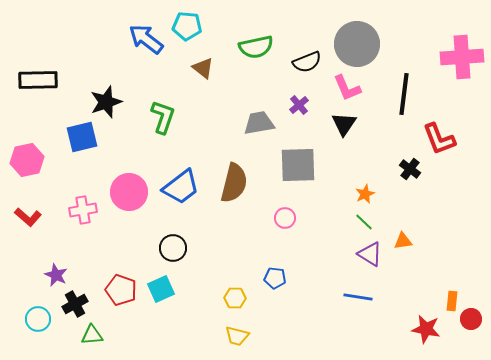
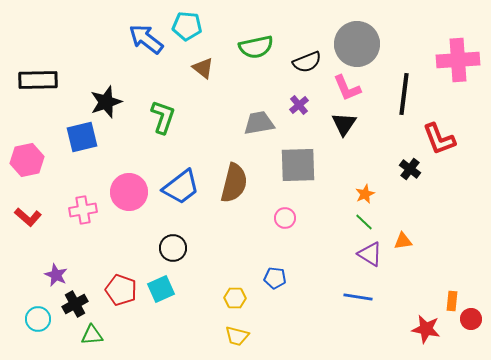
pink cross at (462, 57): moved 4 px left, 3 px down
